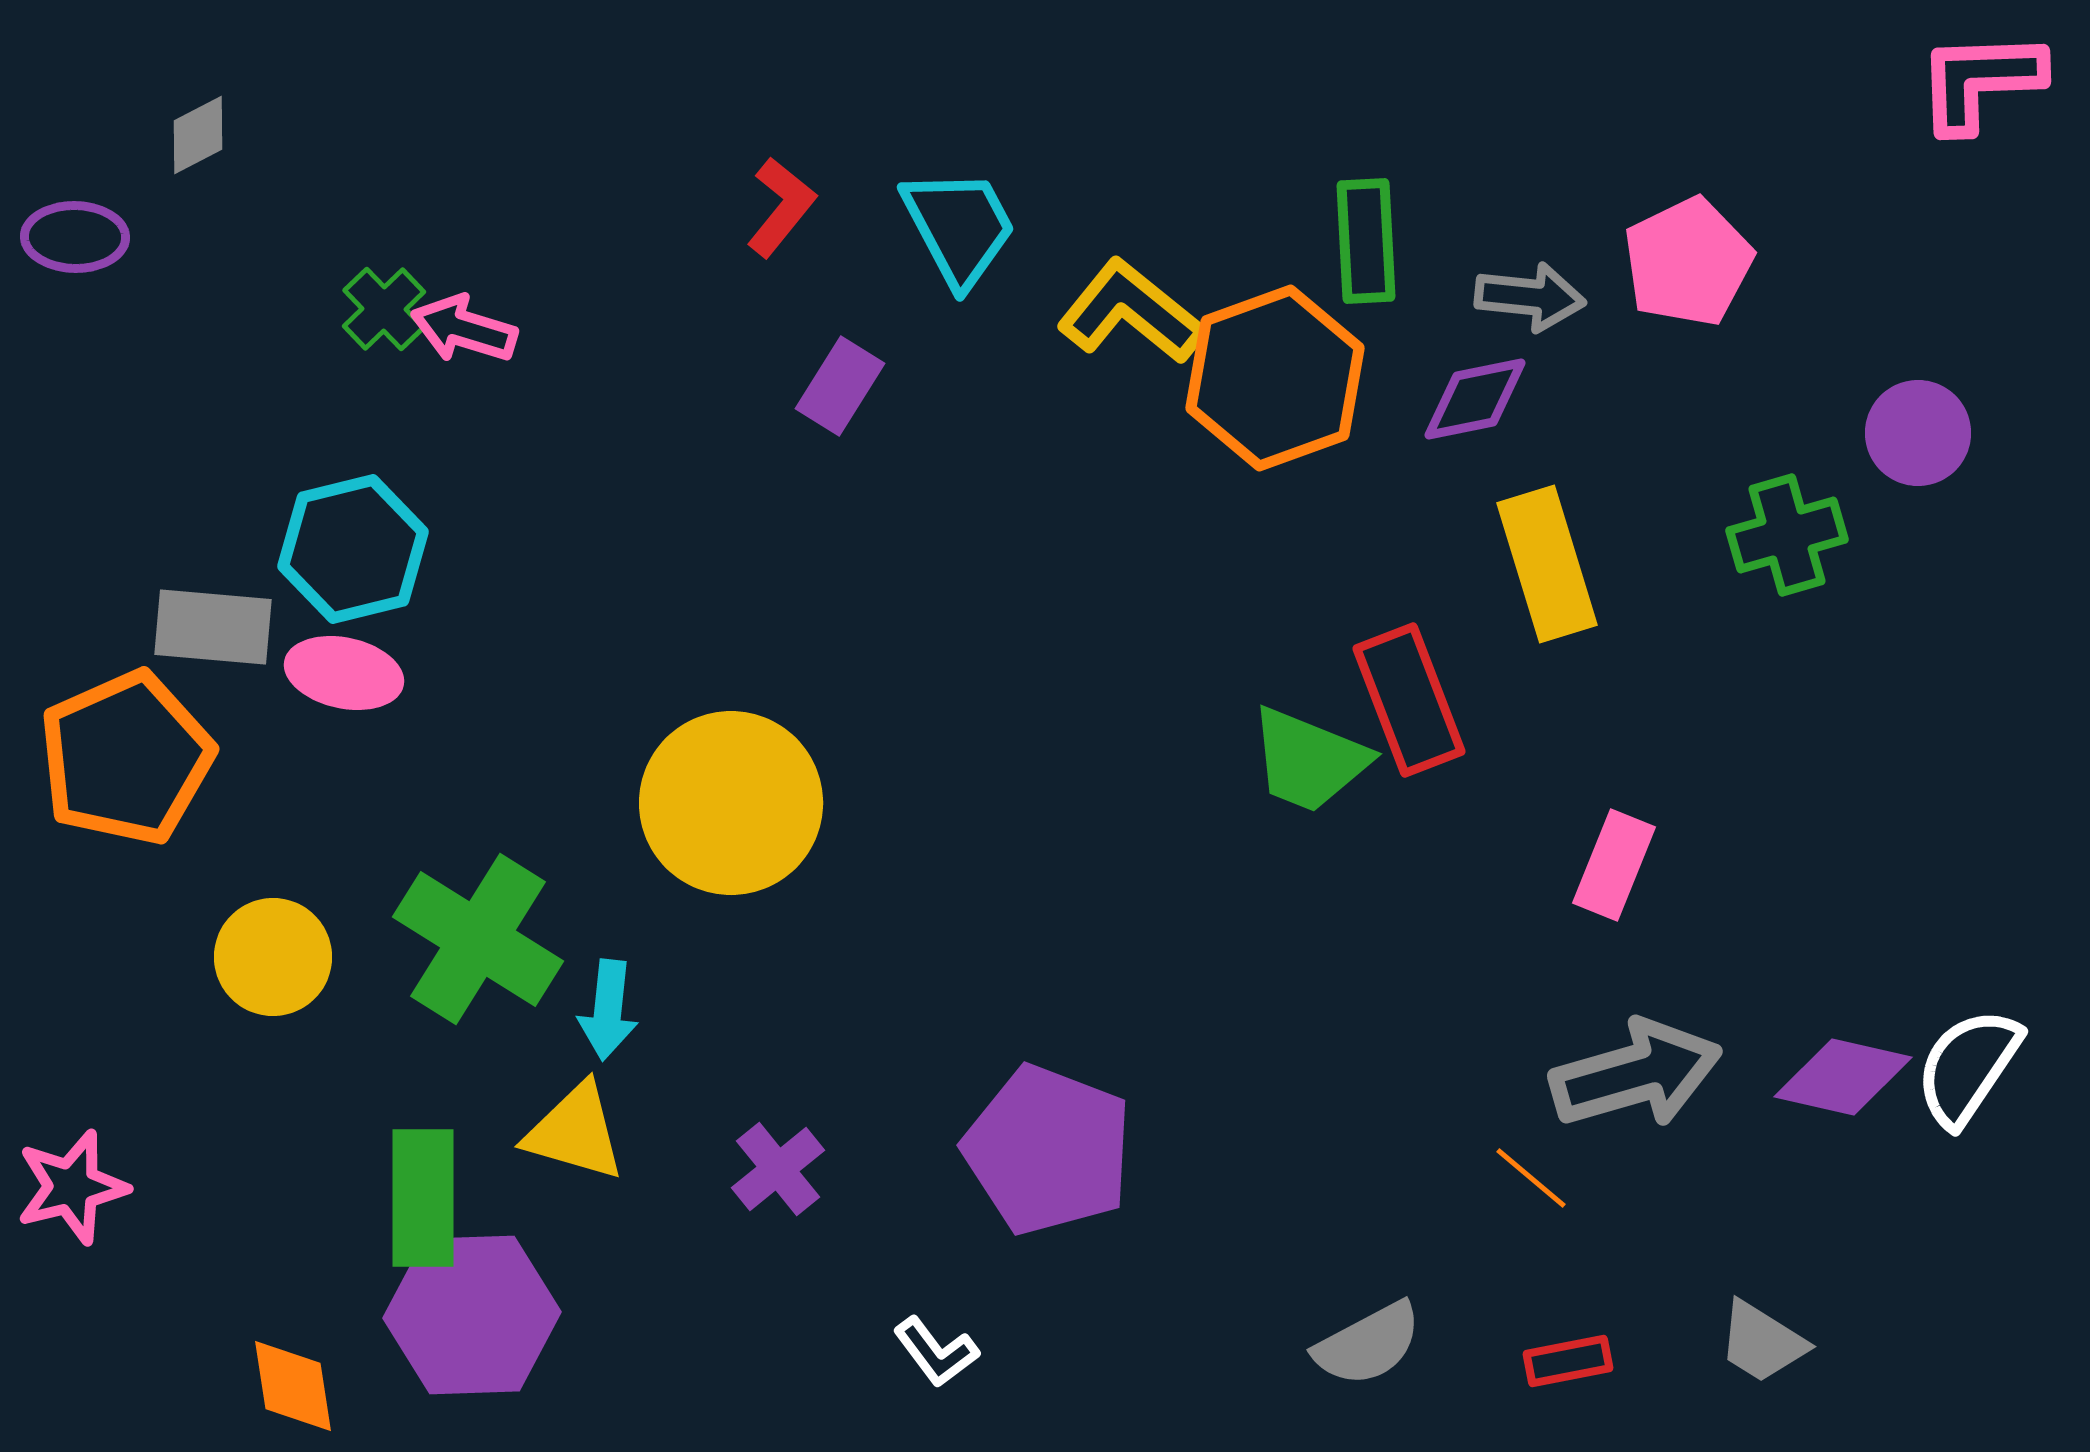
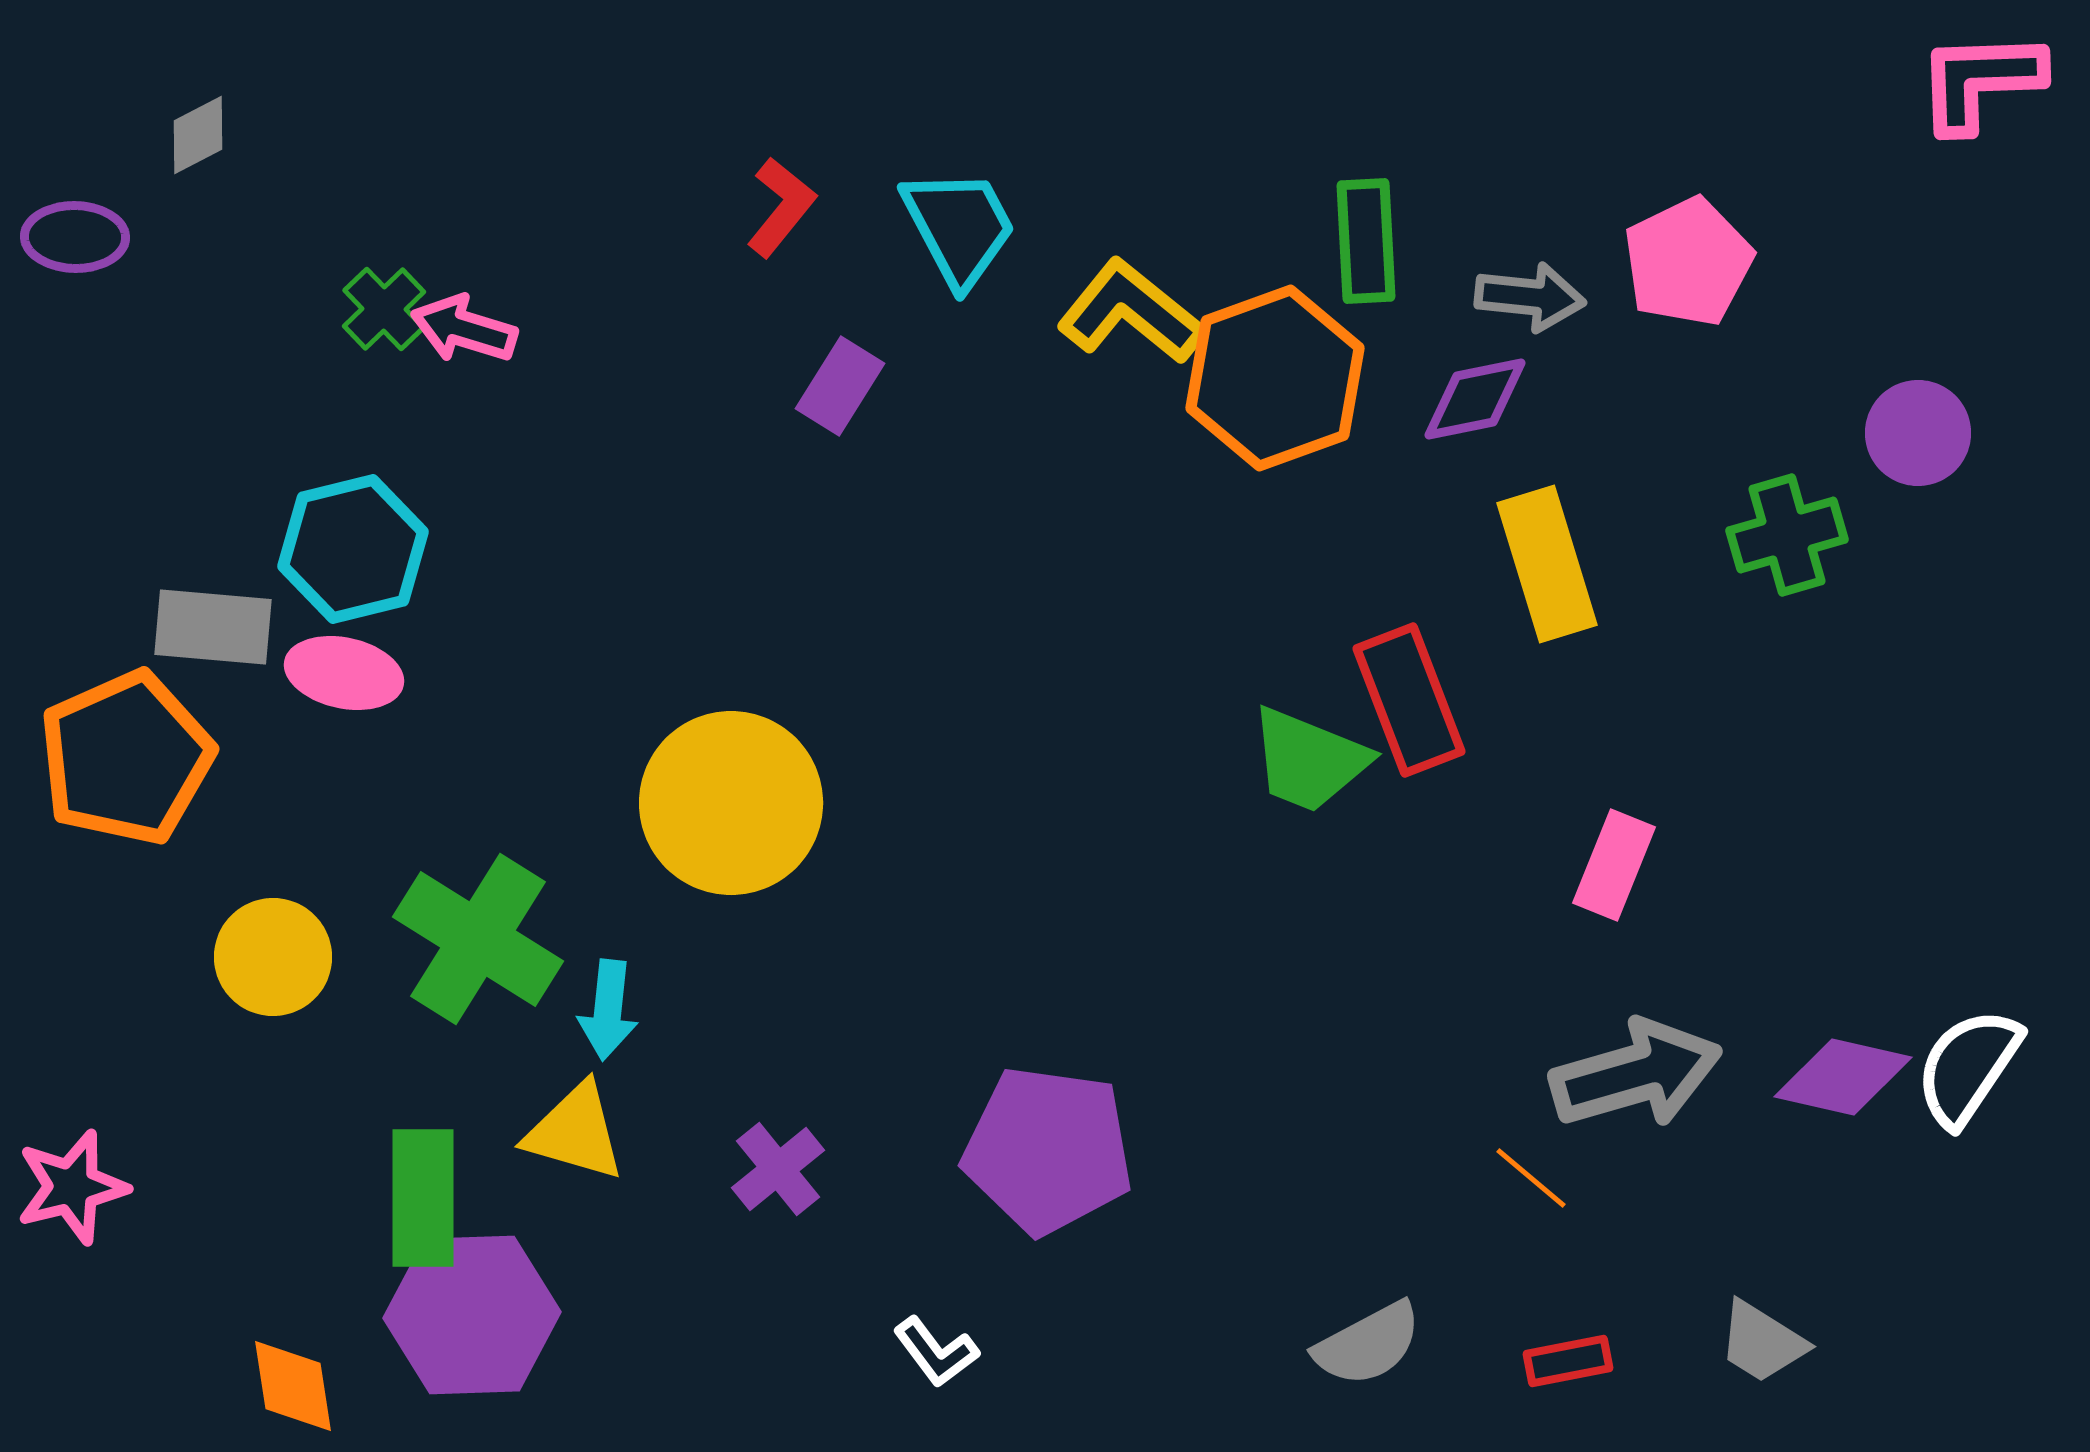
purple pentagon at (1048, 1150): rotated 13 degrees counterclockwise
